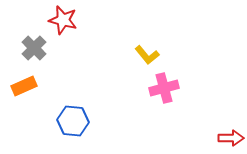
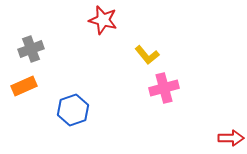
red star: moved 40 px right
gray cross: moved 3 px left, 1 px down; rotated 25 degrees clockwise
blue hexagon: moved 11 px up; rotated 24 degrees counterclockwise
